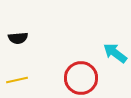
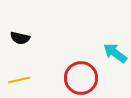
black semicircle: moved 2 px right; rotated 18 degrees clockwise
yellow line: moved 2 px right
